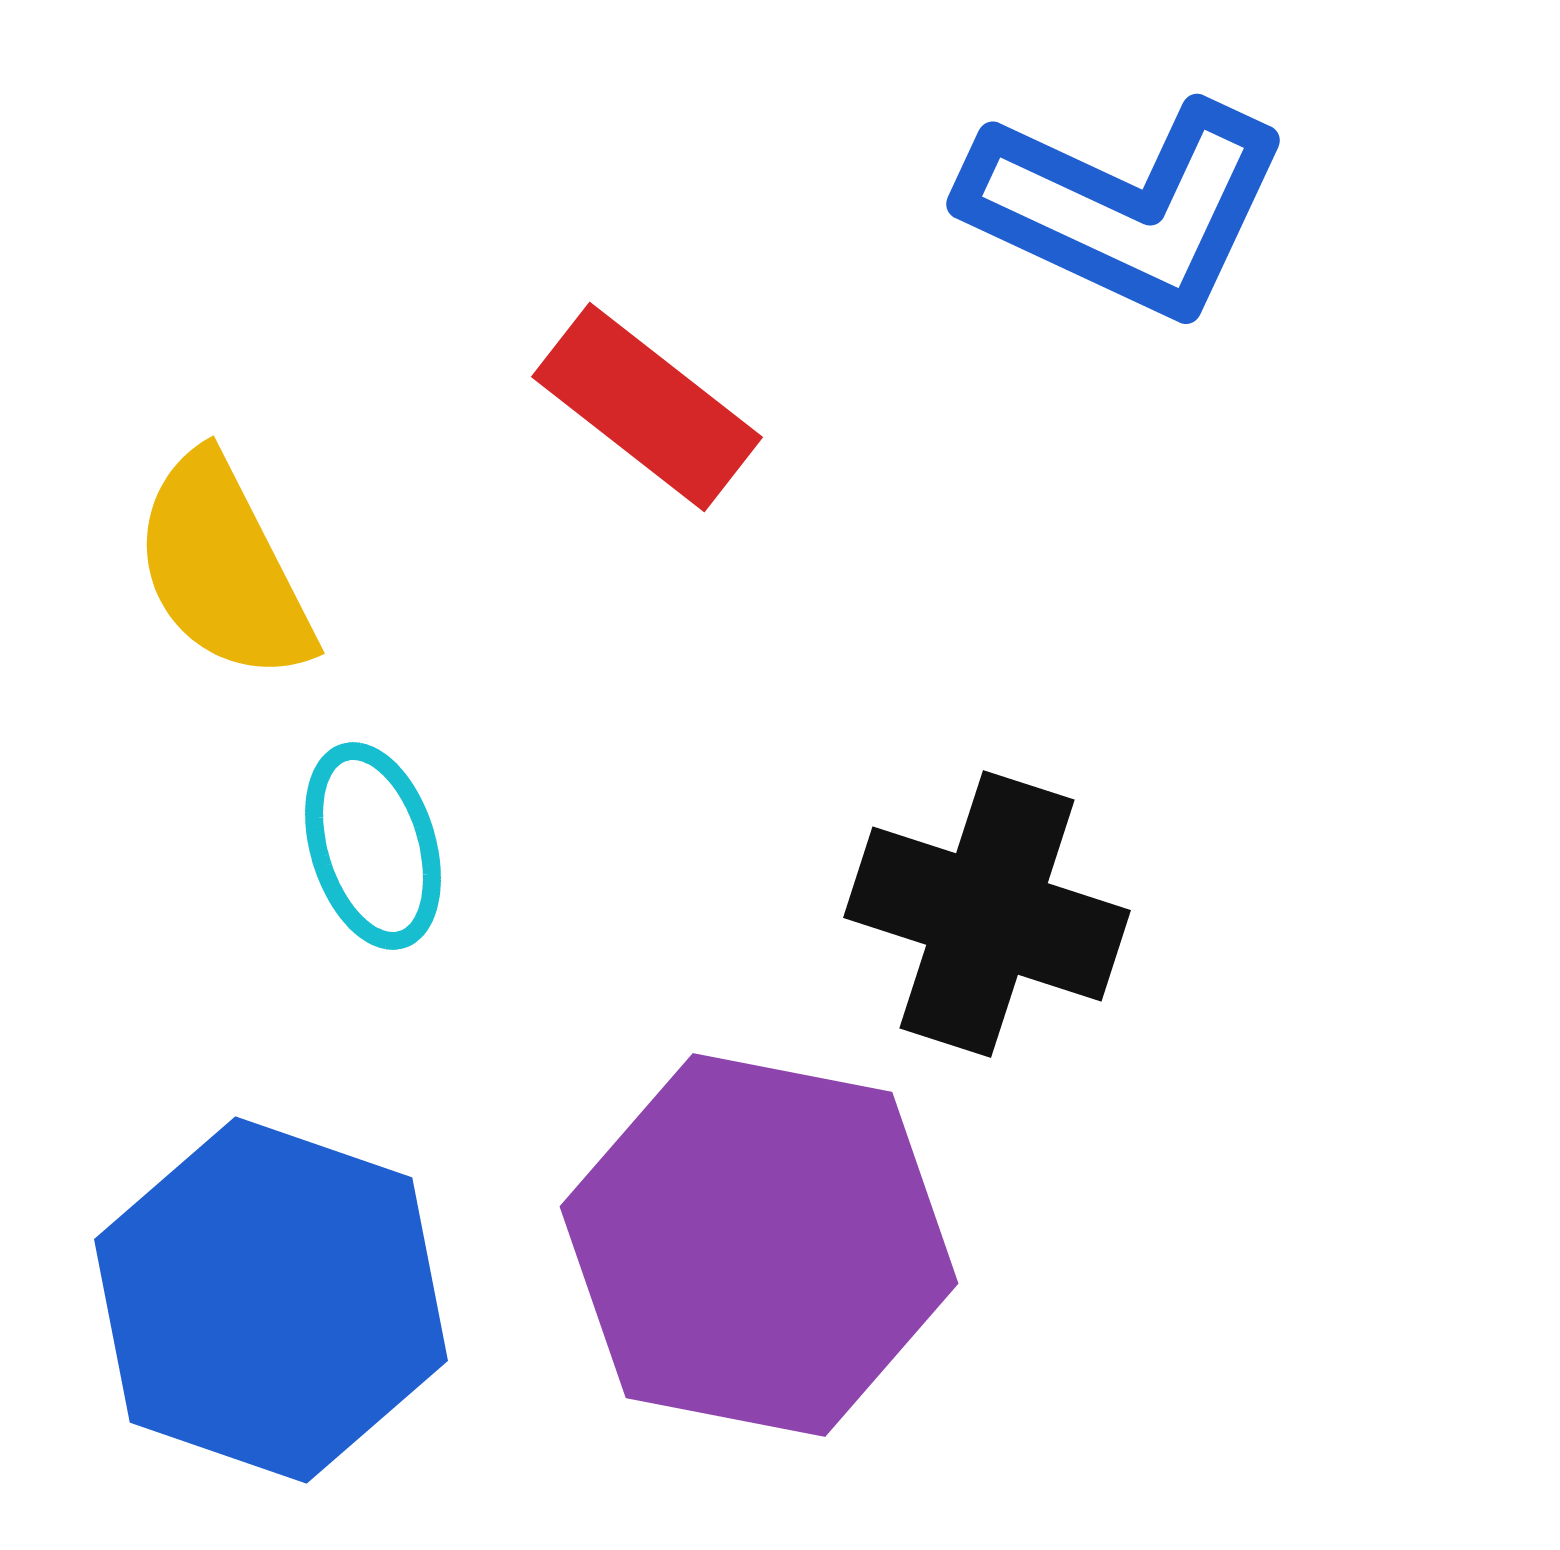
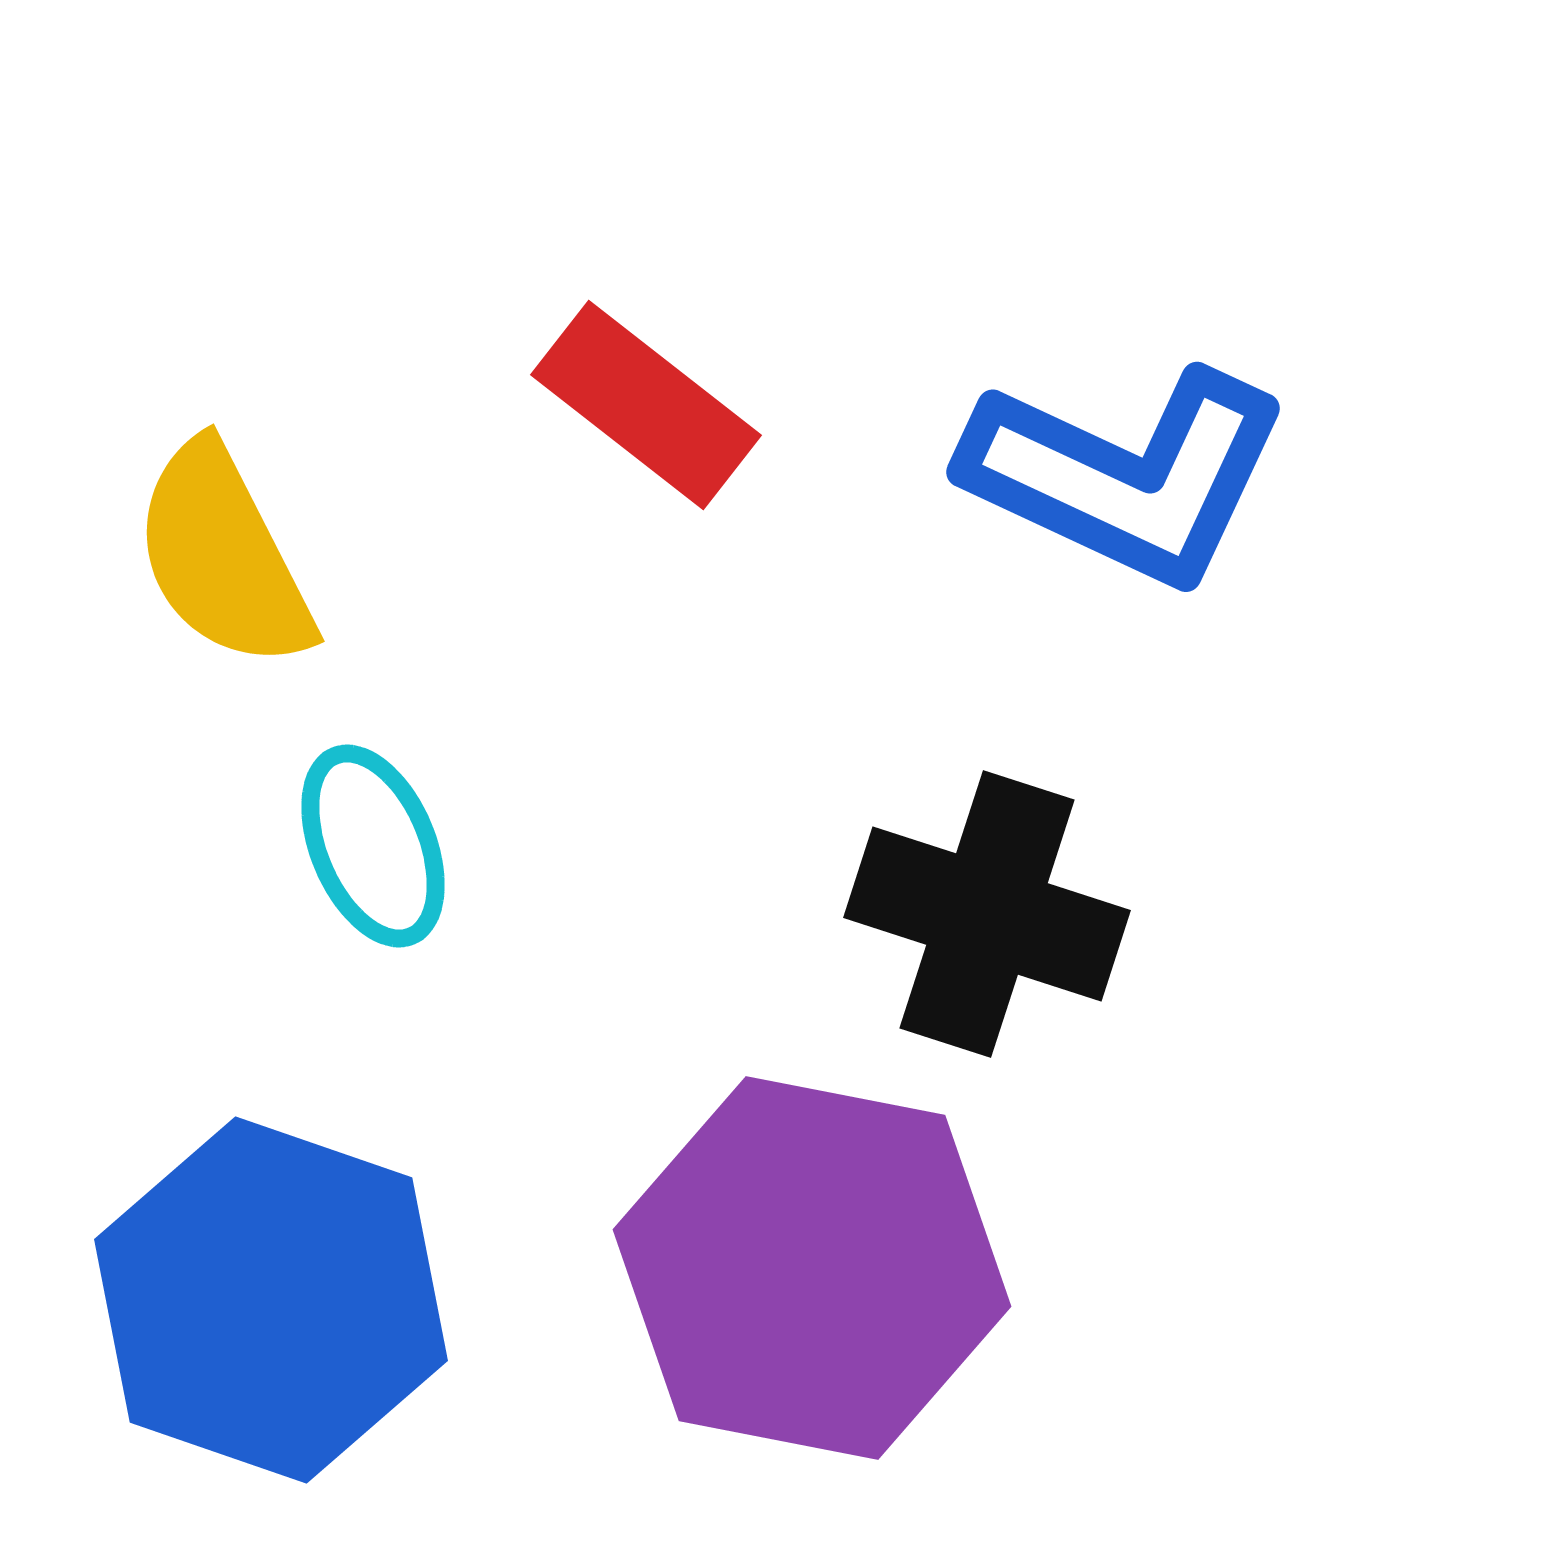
blue L-shape: moved 268 px down
red rectangle: moved 1 px left, 2 px up
yellow semicircle: moved 12 px up
cyan ellipse: rotated 6 degrees counterclockwise
purple hexagon: moved 53 px right, 23 px down
